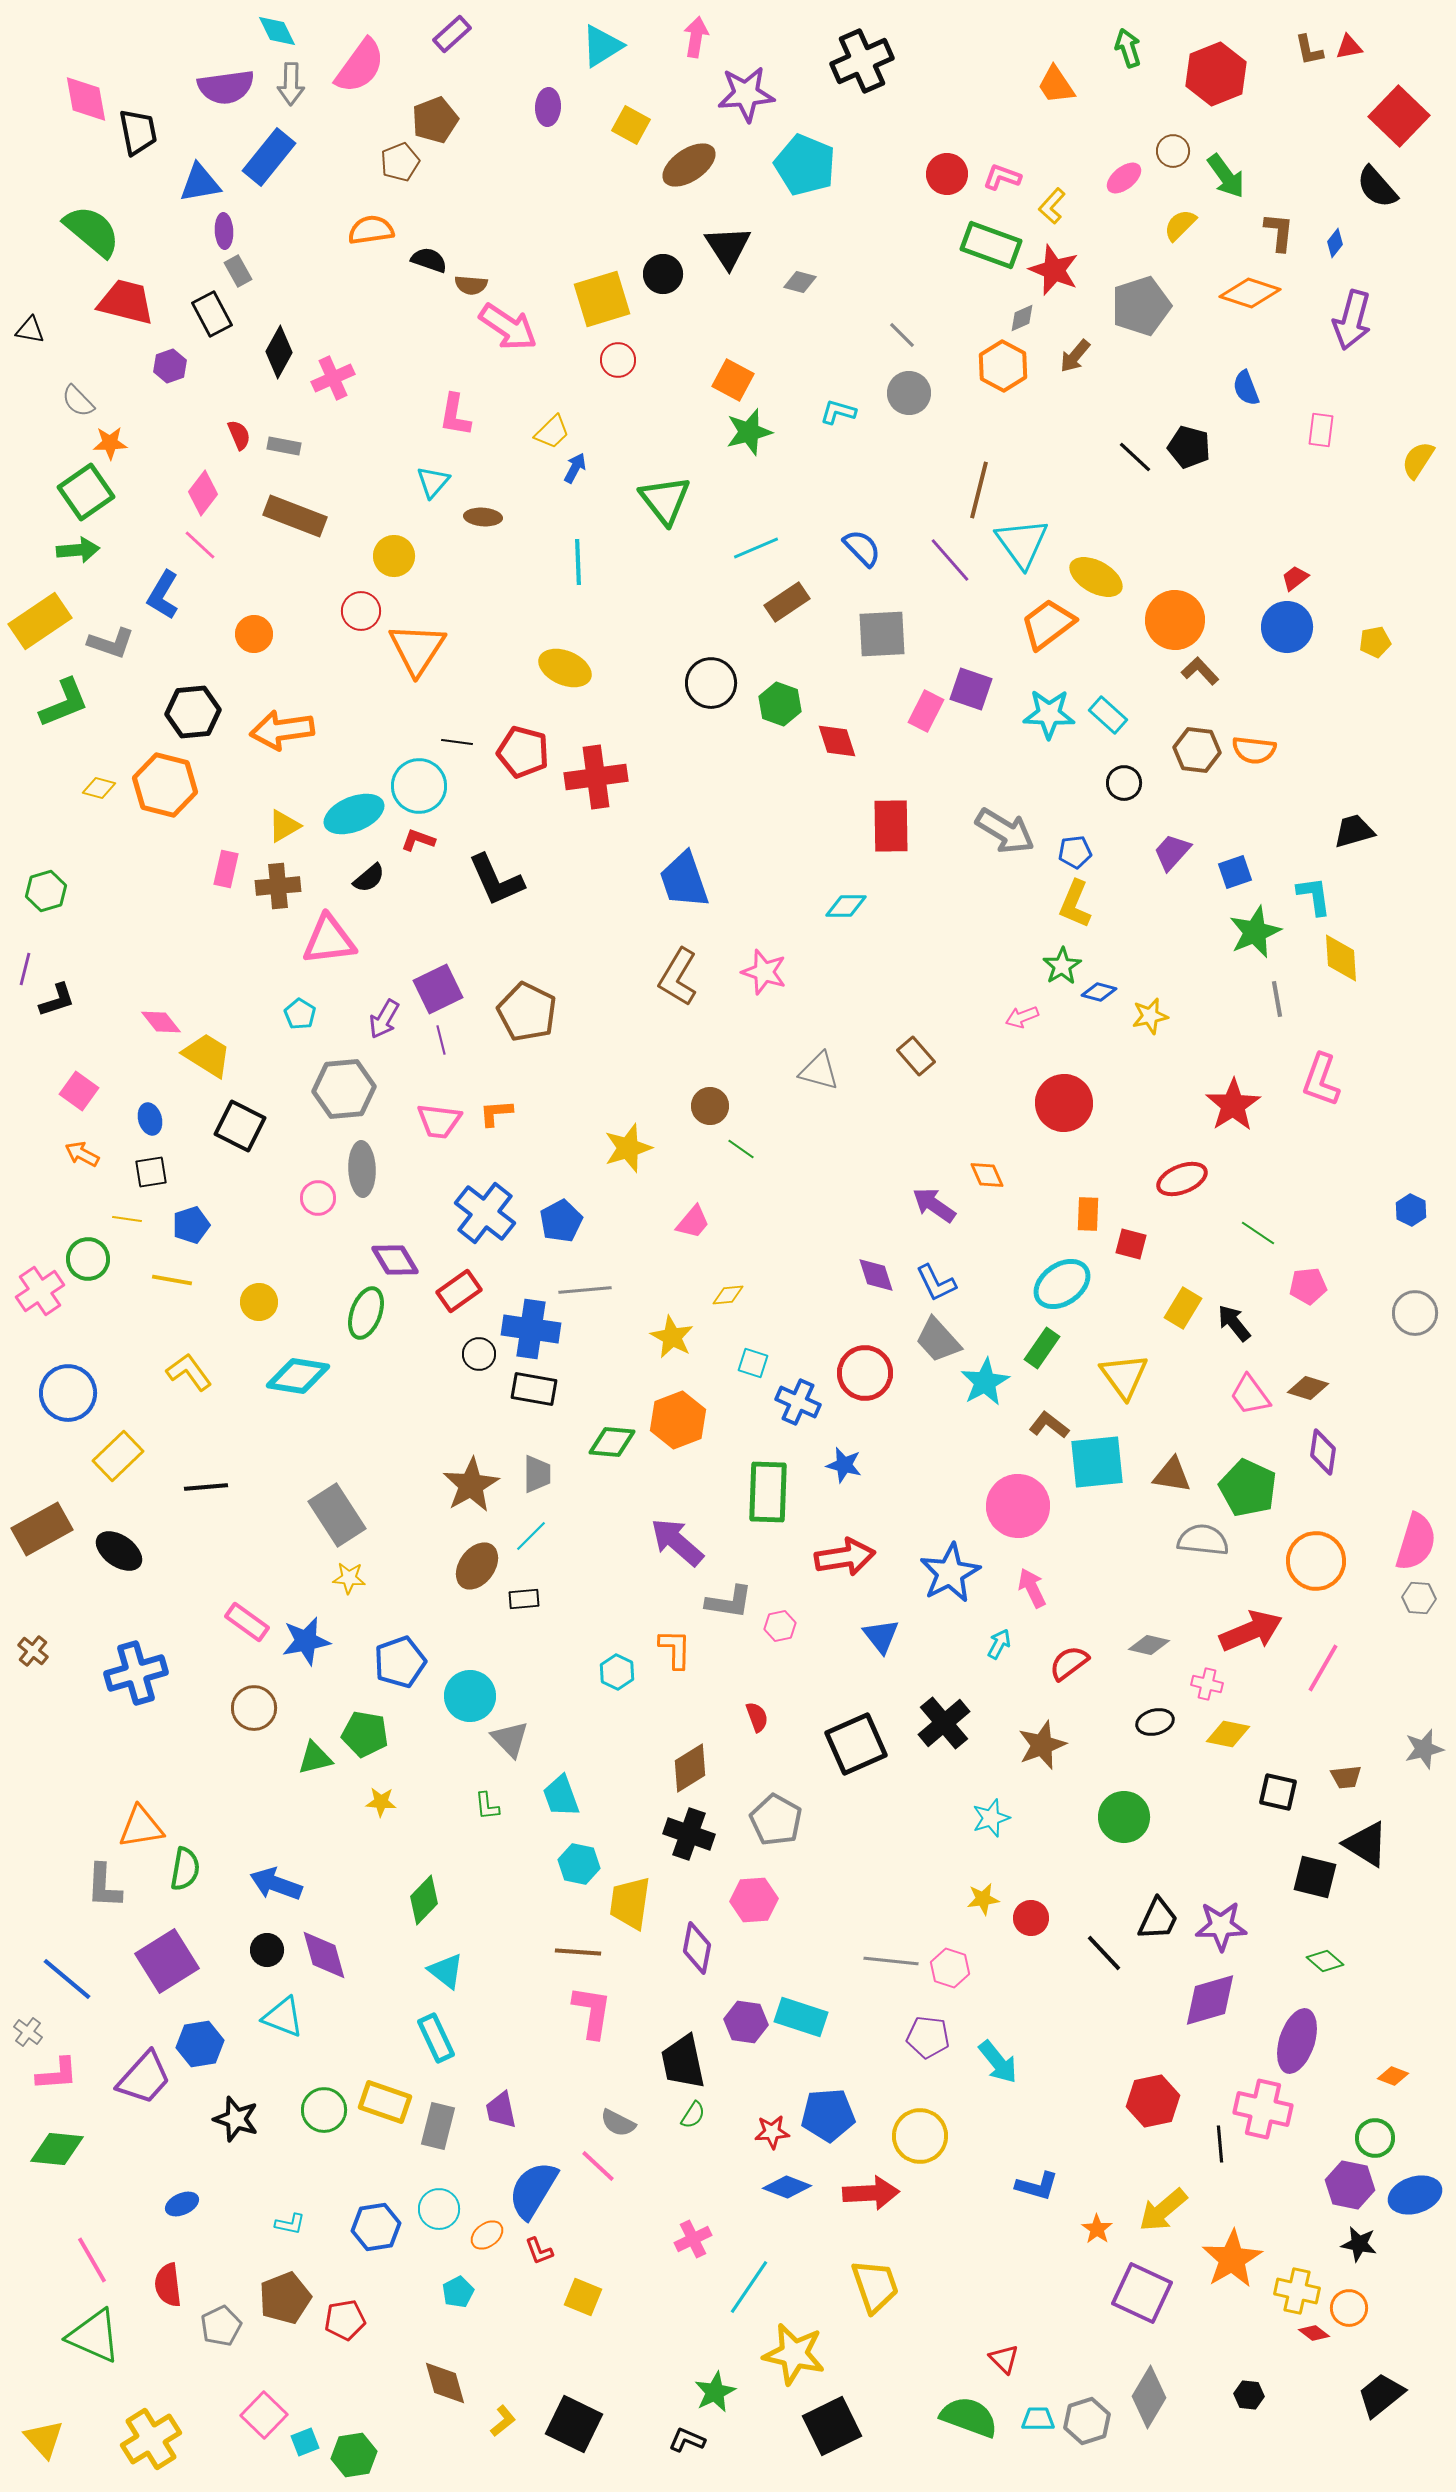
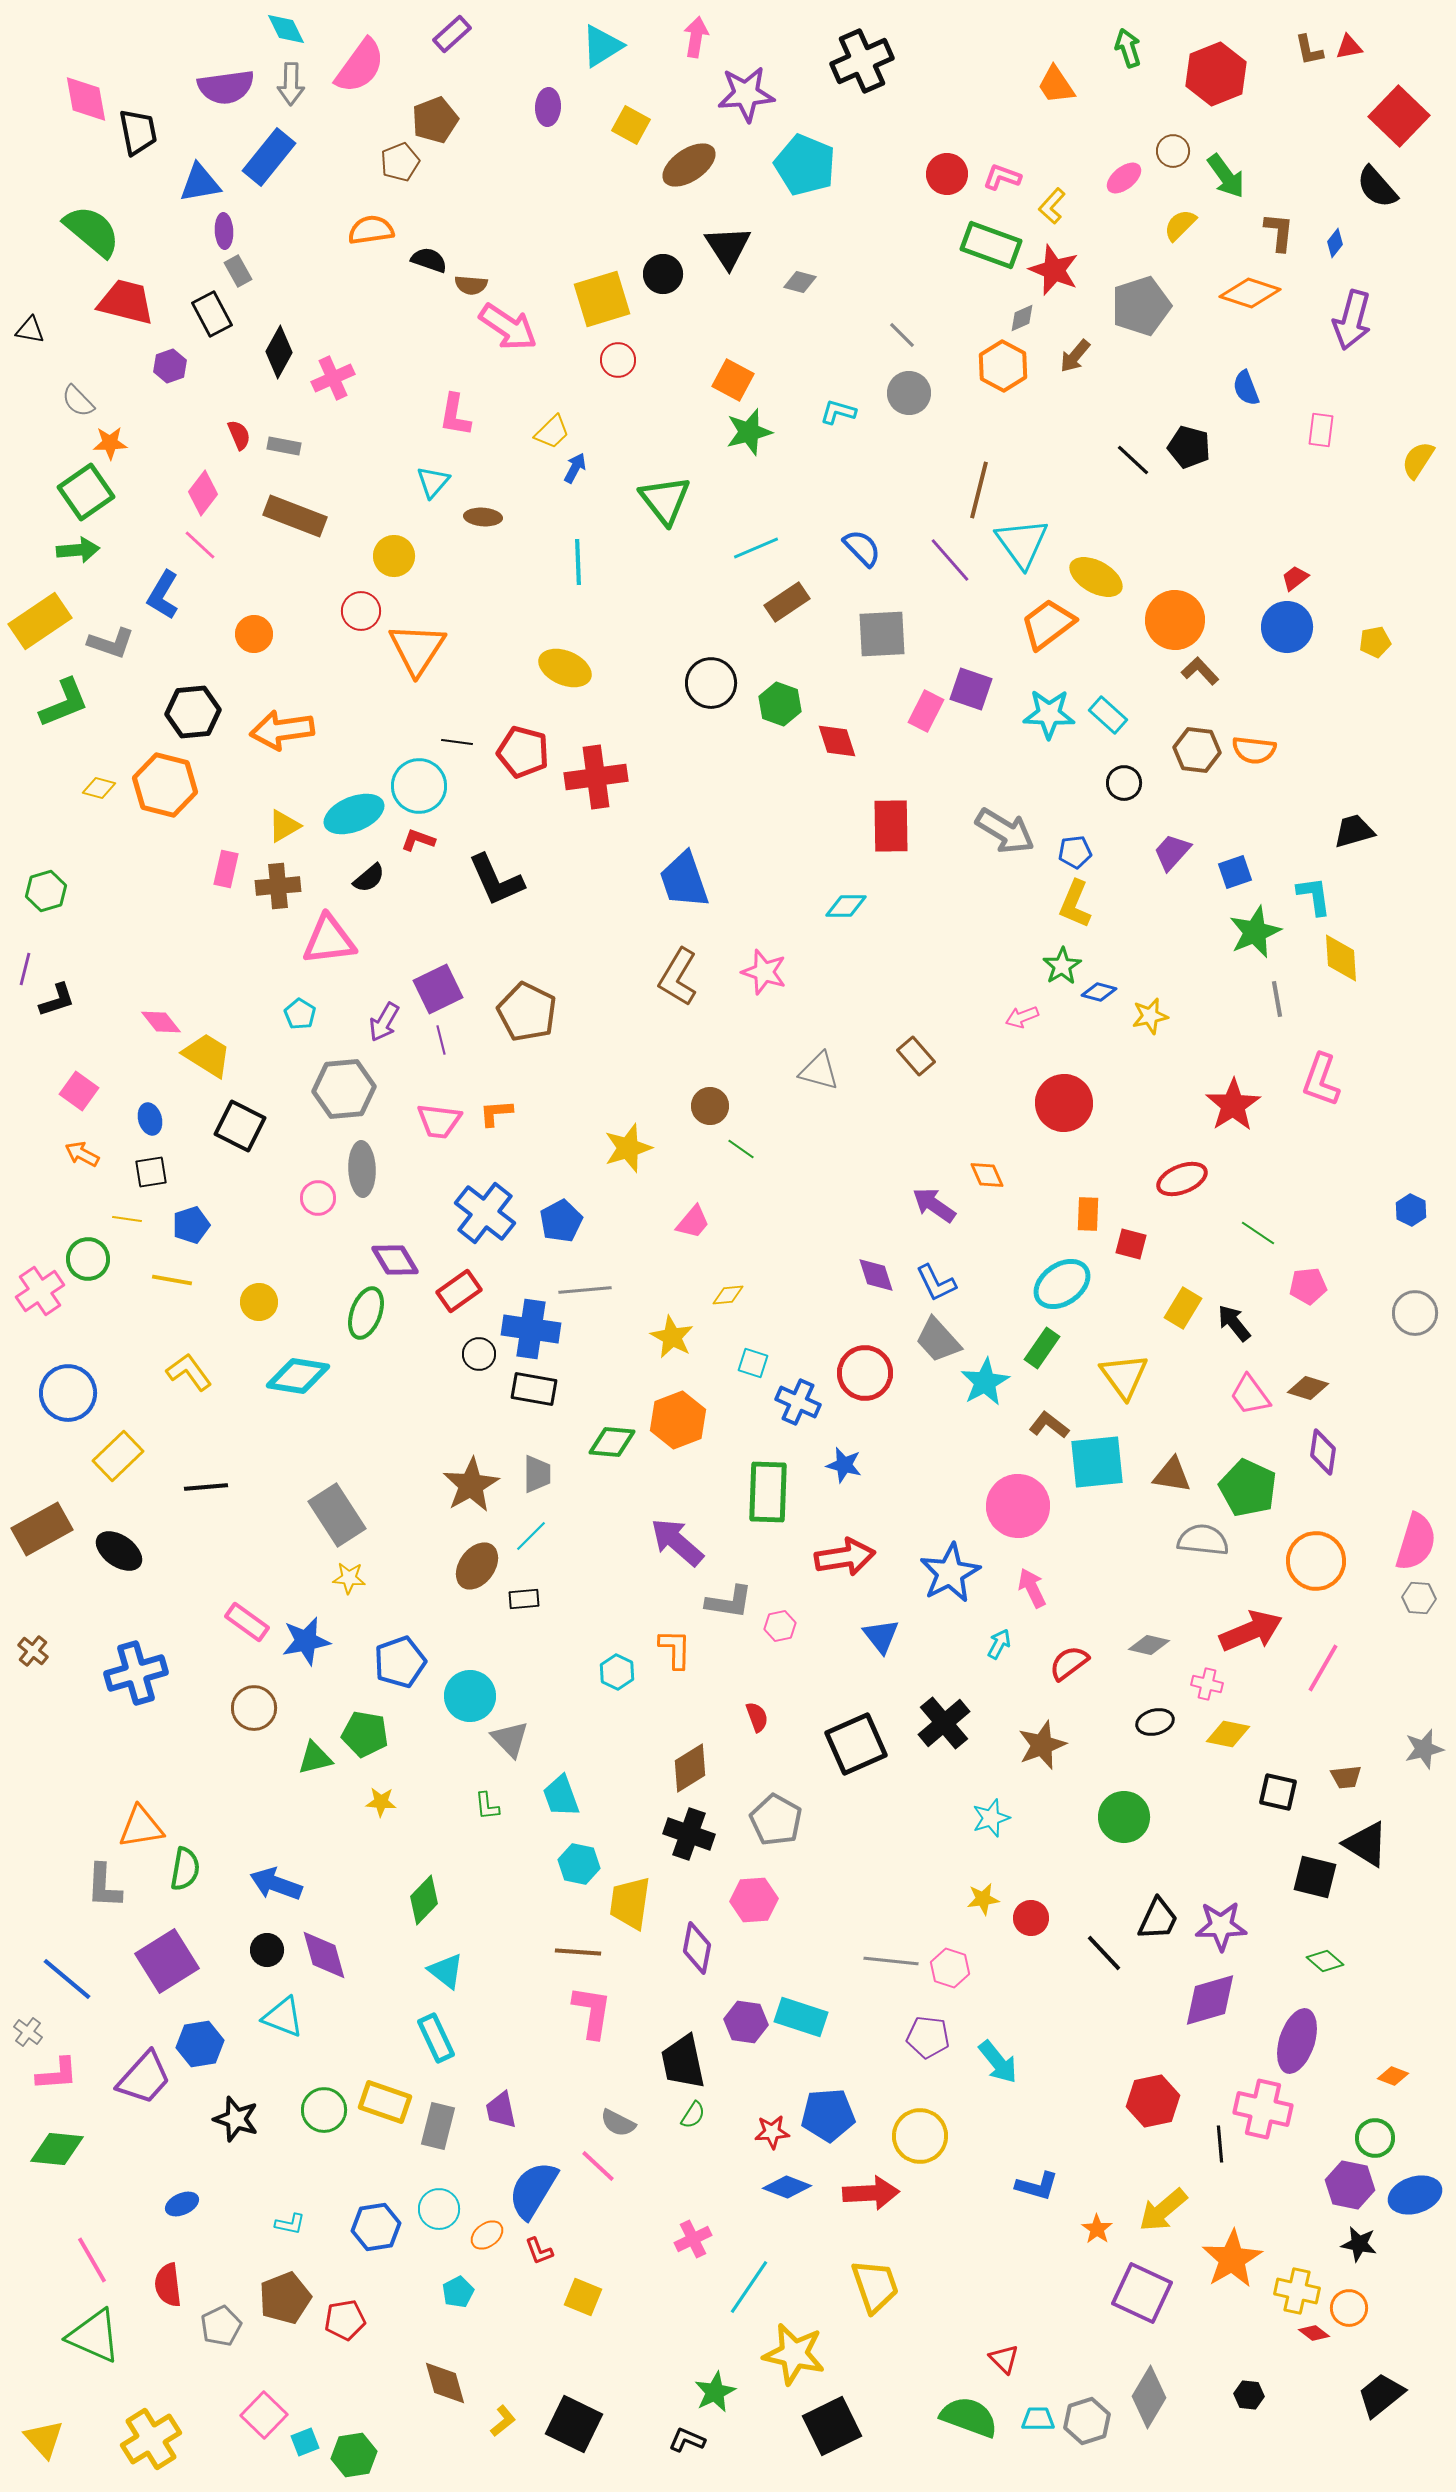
cyan diamond at (277, 31): moved 9 px right, 2 px up
black line at (1135, 457): moved 2 px left, 3 px down
purple arrow at (384, 1019): moved 3 px down
